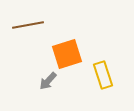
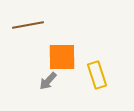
orange square: moved 5 px left, 3 px down; rotated 16 degrees clockwise
yellow rectangle: moved 6 px left
